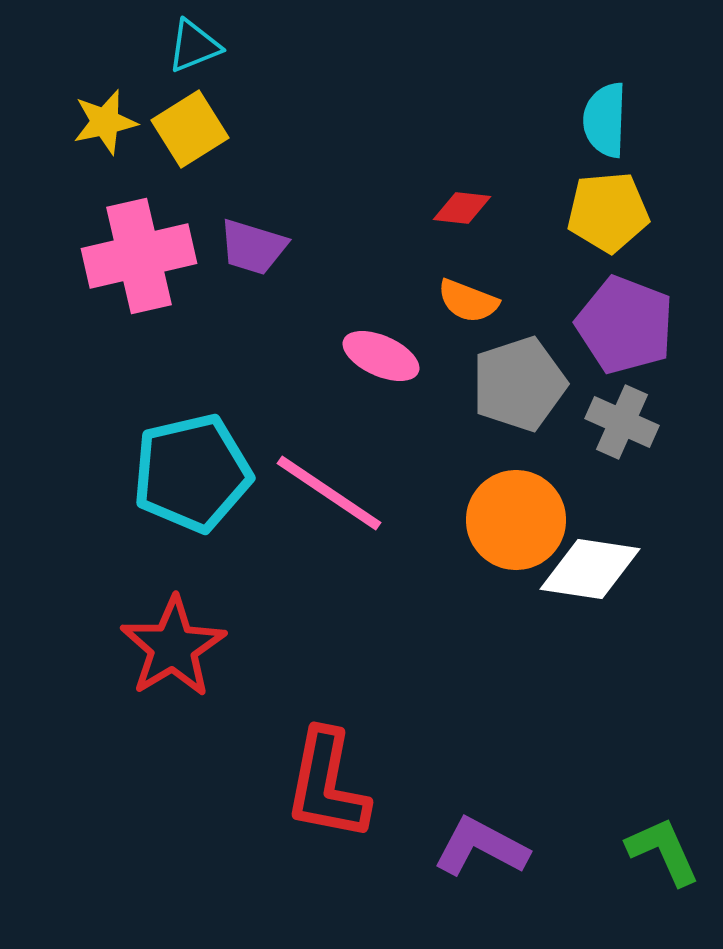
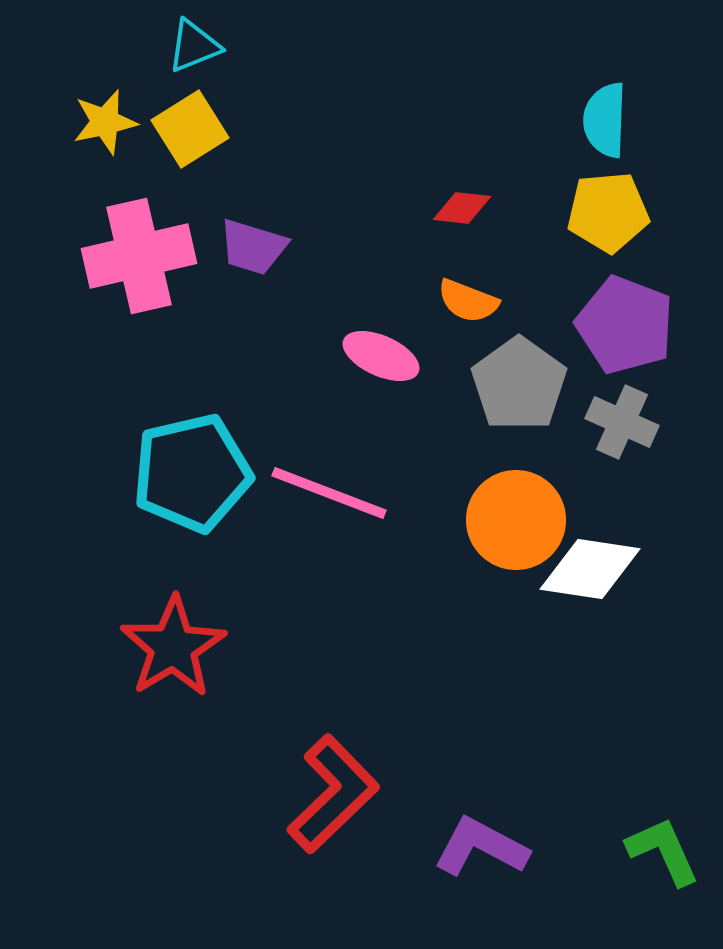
gray pentagon: rotated 18 degrees counterclockwise
pink line: rotated 13 degrees counterclockwise
red L-shape: moved 6 px right, 9 px down; rotated 145 degrees counterclockwise
